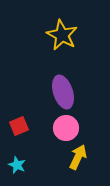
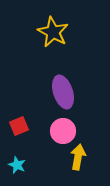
yellow star: moved 9 px left, 3 px up
pink circle: moved 3 px left, 3 px down
yellow arrow: rotated 15 degrees counterclockwise
